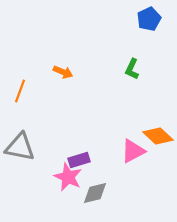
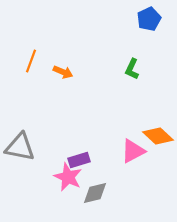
orange line: moved 11 px right, 30 px up
